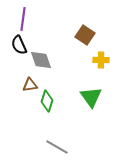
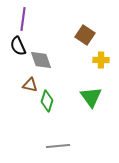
black semicircle: moved 1 px left, 1 px down
brown triangle: rotated 21 degrees clockwise
gray line: moved 1 px right, 1 px up; rotated 35 degrees counterclockwise
